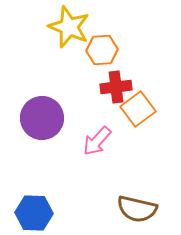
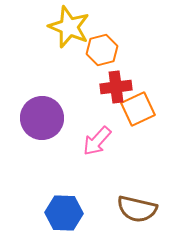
orange hexagon: rotated 12 degrees counterclockwise
orange square: rotated 12 degrees clockwise
blue hexagon: moved 30 px right
